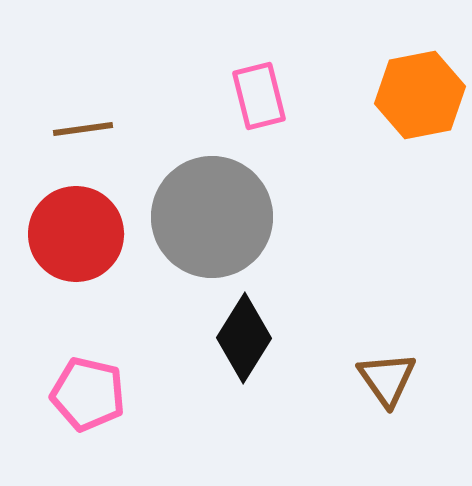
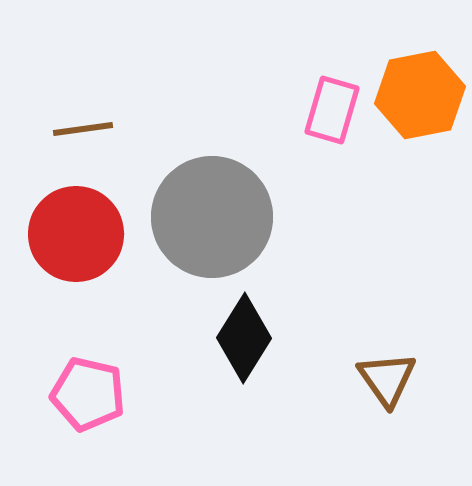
pink rectangle: moved 73 px right, 14 px down; rotated 30 degrees clockwise
